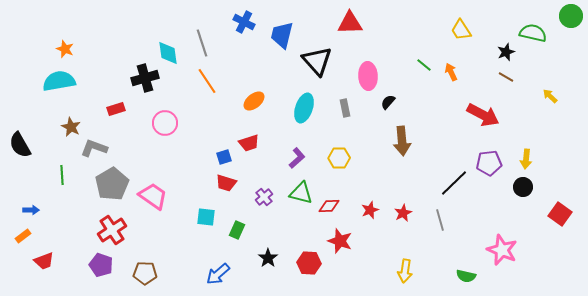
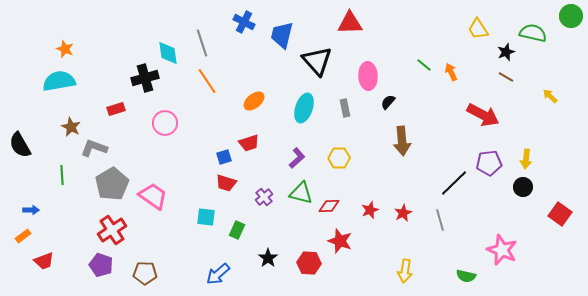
yellow trapezoid at (461, 30): moved 17 px right, 1 px up
